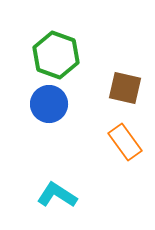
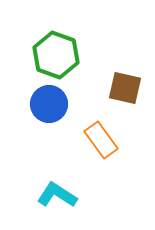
orange rectangle: moved 24 px left, 2 px up
